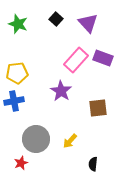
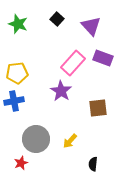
black square: moved 1 px right
purple triangle: moved 3 px right, 3 px down
pink rectangle: moved 3 px left, 3 px down
